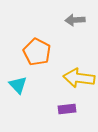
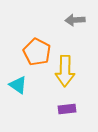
yellow arrow: moved 14 px left, 7 px up; rotated 96 degrees counterclockwise
cyan triangle: rotated 12 degrees counterclockwise
